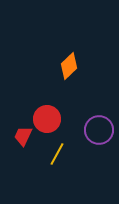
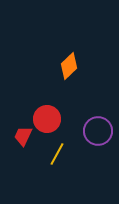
purple circle: moved 1 px left, 1 px down
